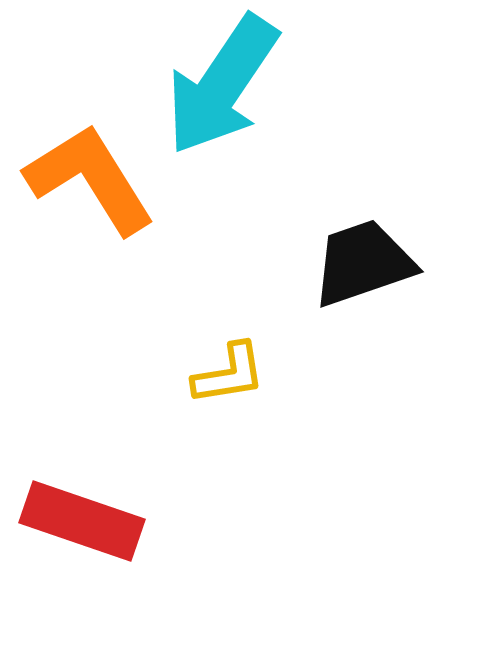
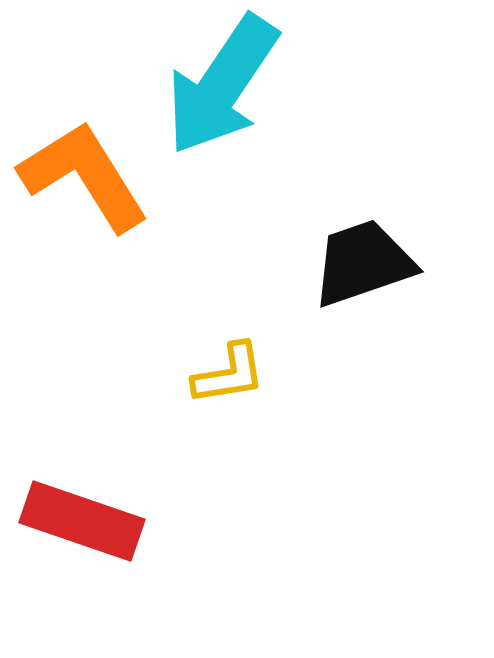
orange L-shape: moved 6 px left, 3 px up
